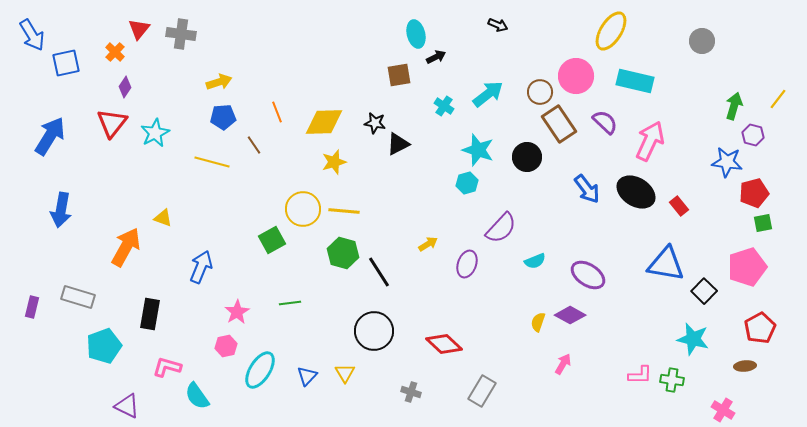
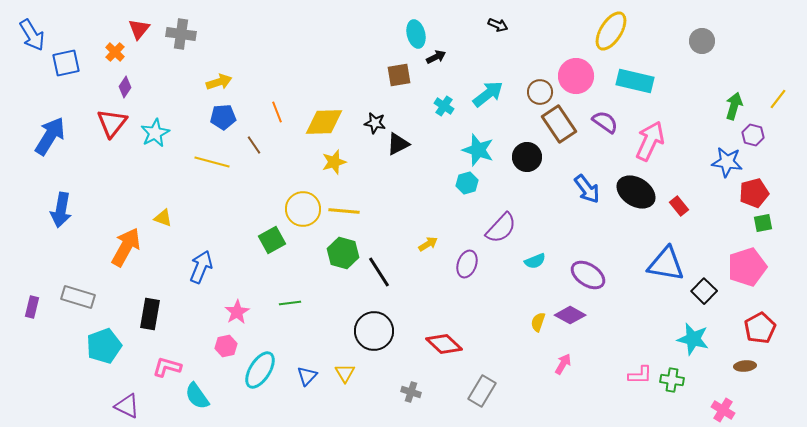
purple semicircle at (605, 122): rotated 8 degrees counterclockwise
